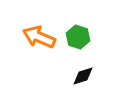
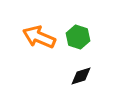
black diamond: moved 2 px left
